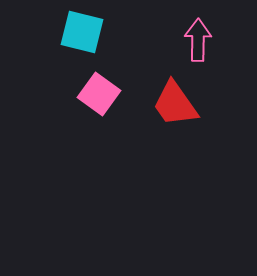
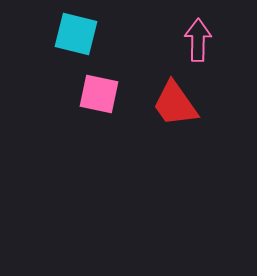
cyan square: moved 6 px left, 2 px down
pink square: rotated 24 degrees counterclockwise
